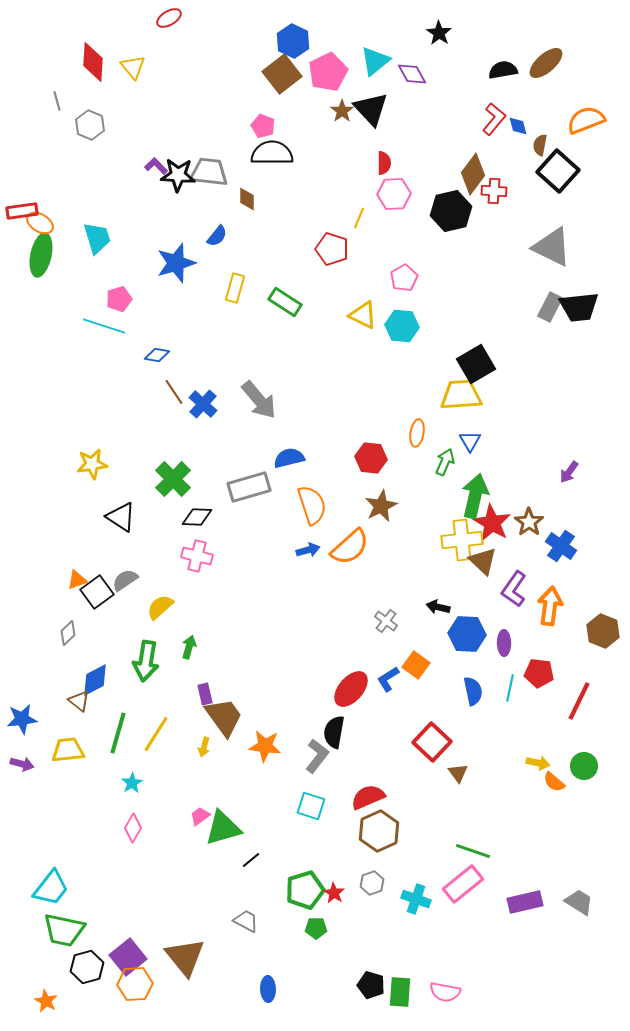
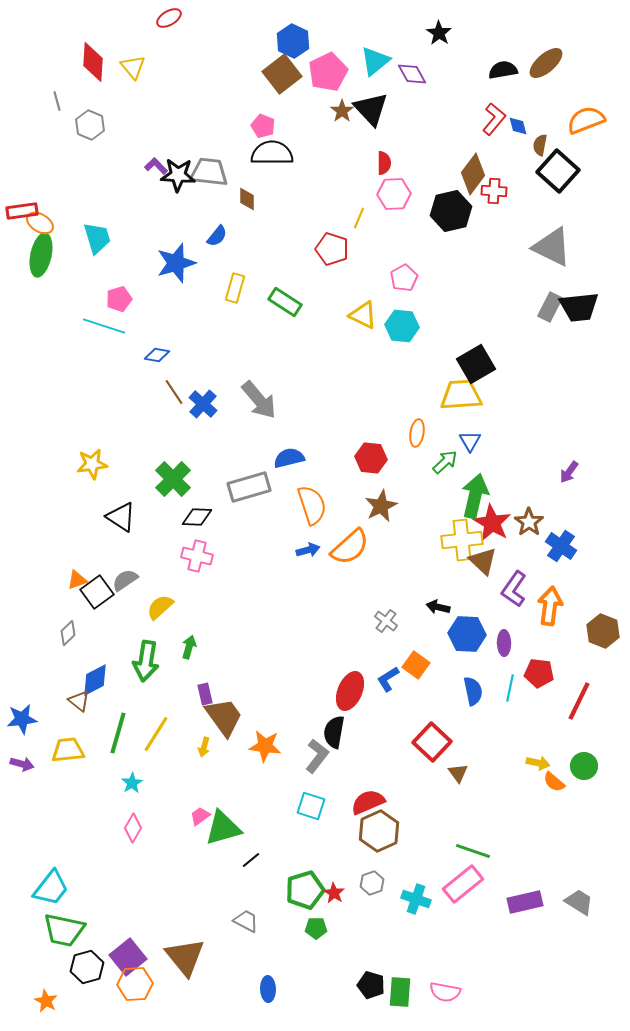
green arrow at (445, 462): rotated 24 degrees clockwise
red ellipse at (351, 689): moved 1 px left, 2 px down; rotated 18 degrees counterclockwise
red semicircle at (368, 797): moved 5 px down
